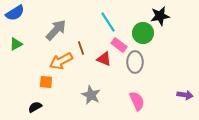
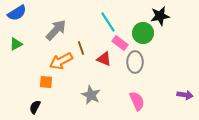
blue semicircle: moved 2 px right
pink rectangle: moved 1 px right, 2 px up
black semicircle: rotated 32 degrees counterclockwise
